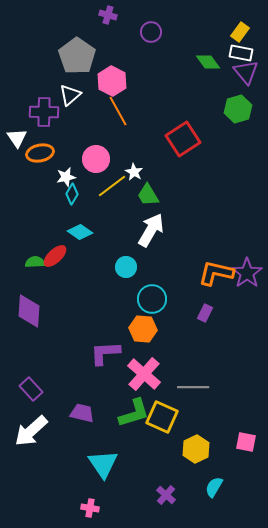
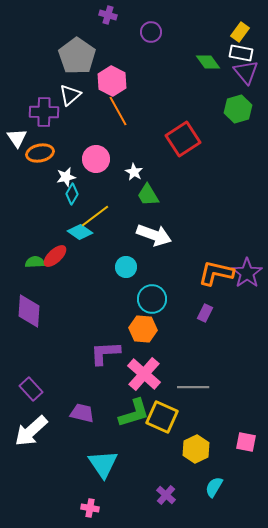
yellow line at (112, 186): moved 17 px left, 30 px down
white arrow at (151, 230): moved 3 px right, 5 px down; rotated 80 degrees clockwise
